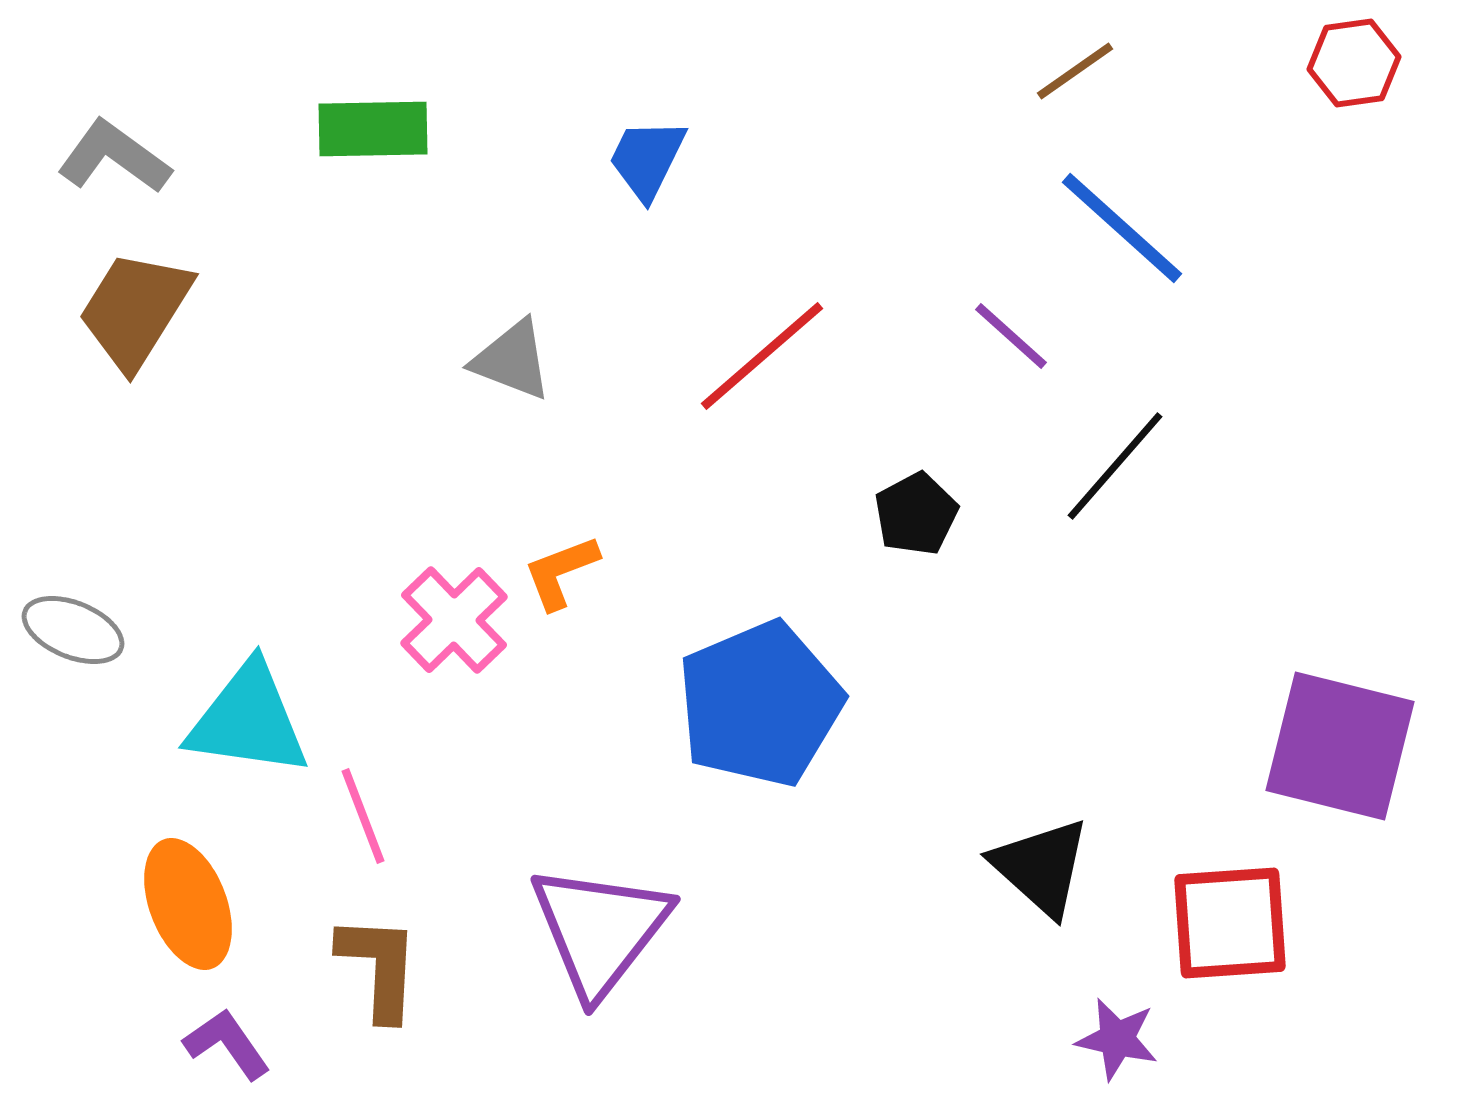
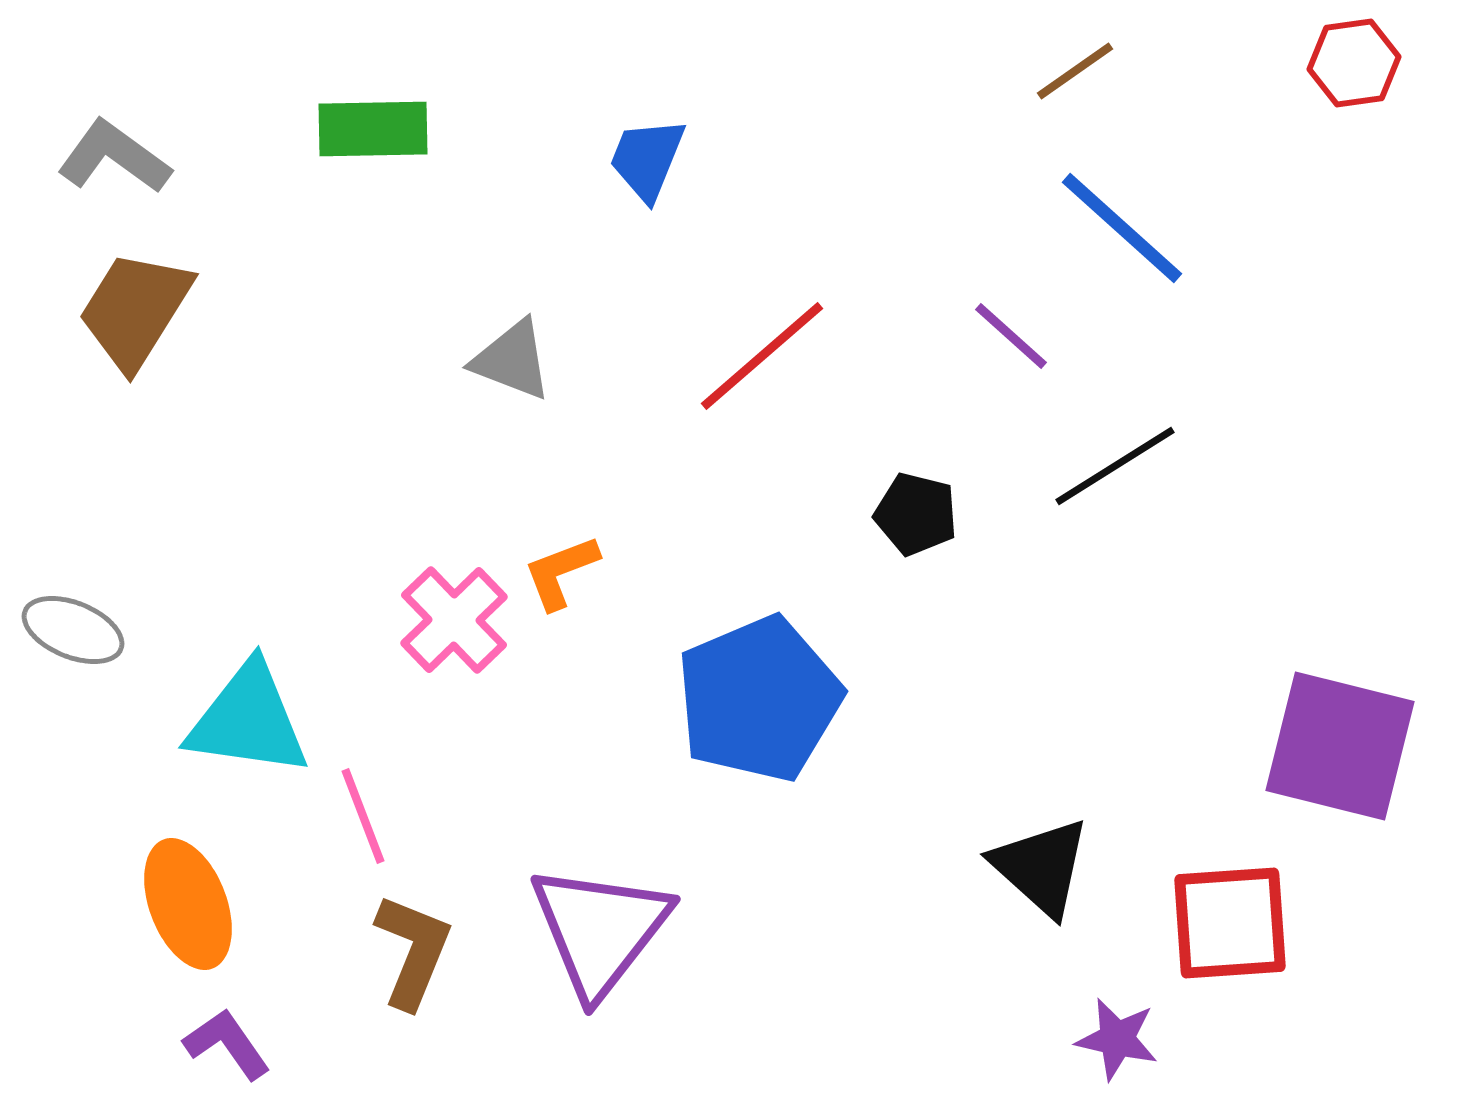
blue trapezoid: rotated 4 degrees counterclockwise
black line: rotated 17 degrees clockwise
black pentagon: rotated 30 degrees counterclockwise
blue pentagon: moved 1 px left, 5 px up
brown L-shape: moved 34 px right, 16 px up; rotated 19 degrees clockwise
